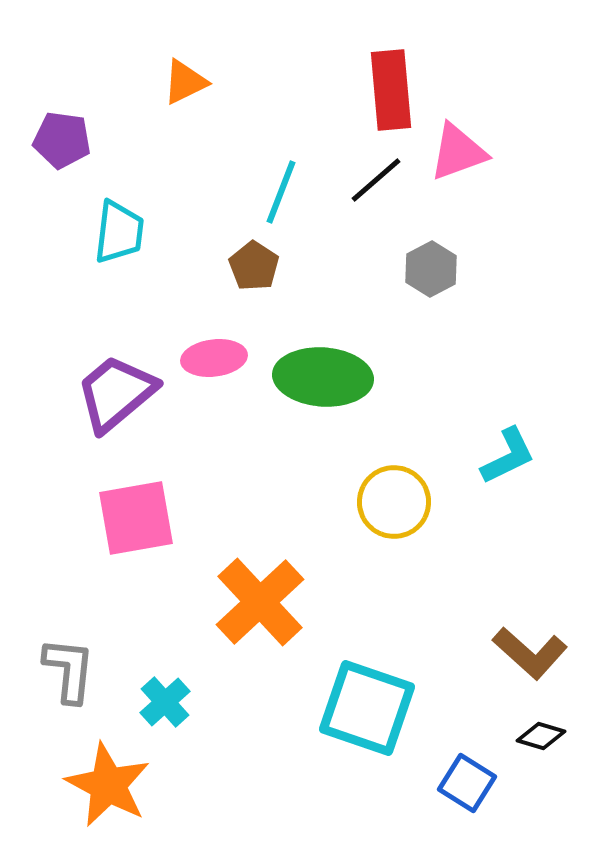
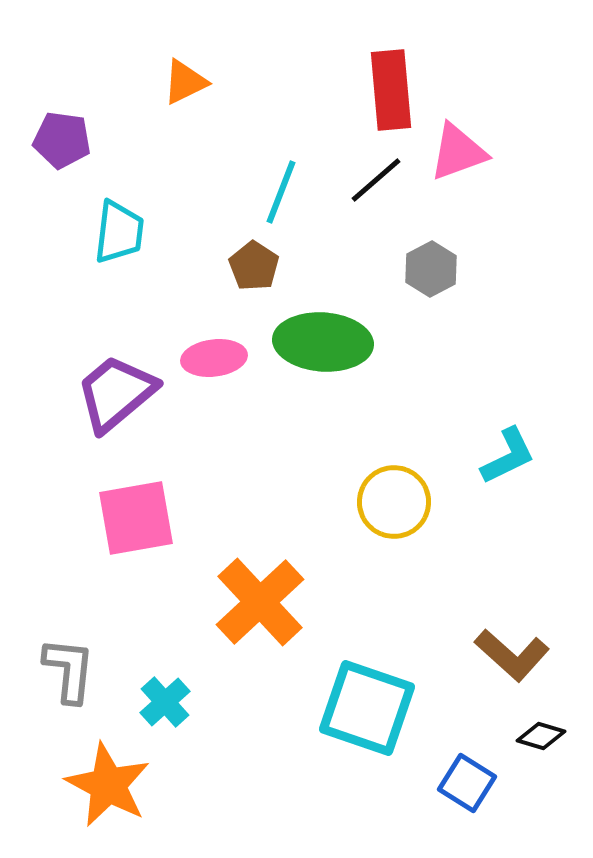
green ellipse: moved 35 px up
brown L-shape: moved 18 px left, 2 px down
